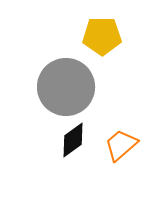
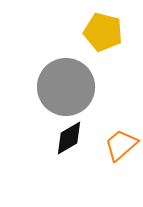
yellow pentagon: moved 1 px right, 4 px up; rotated 15 degrees clockwise
black diamond: moved 4 px left, 2 px up; rotated 6 degrees clockwise
